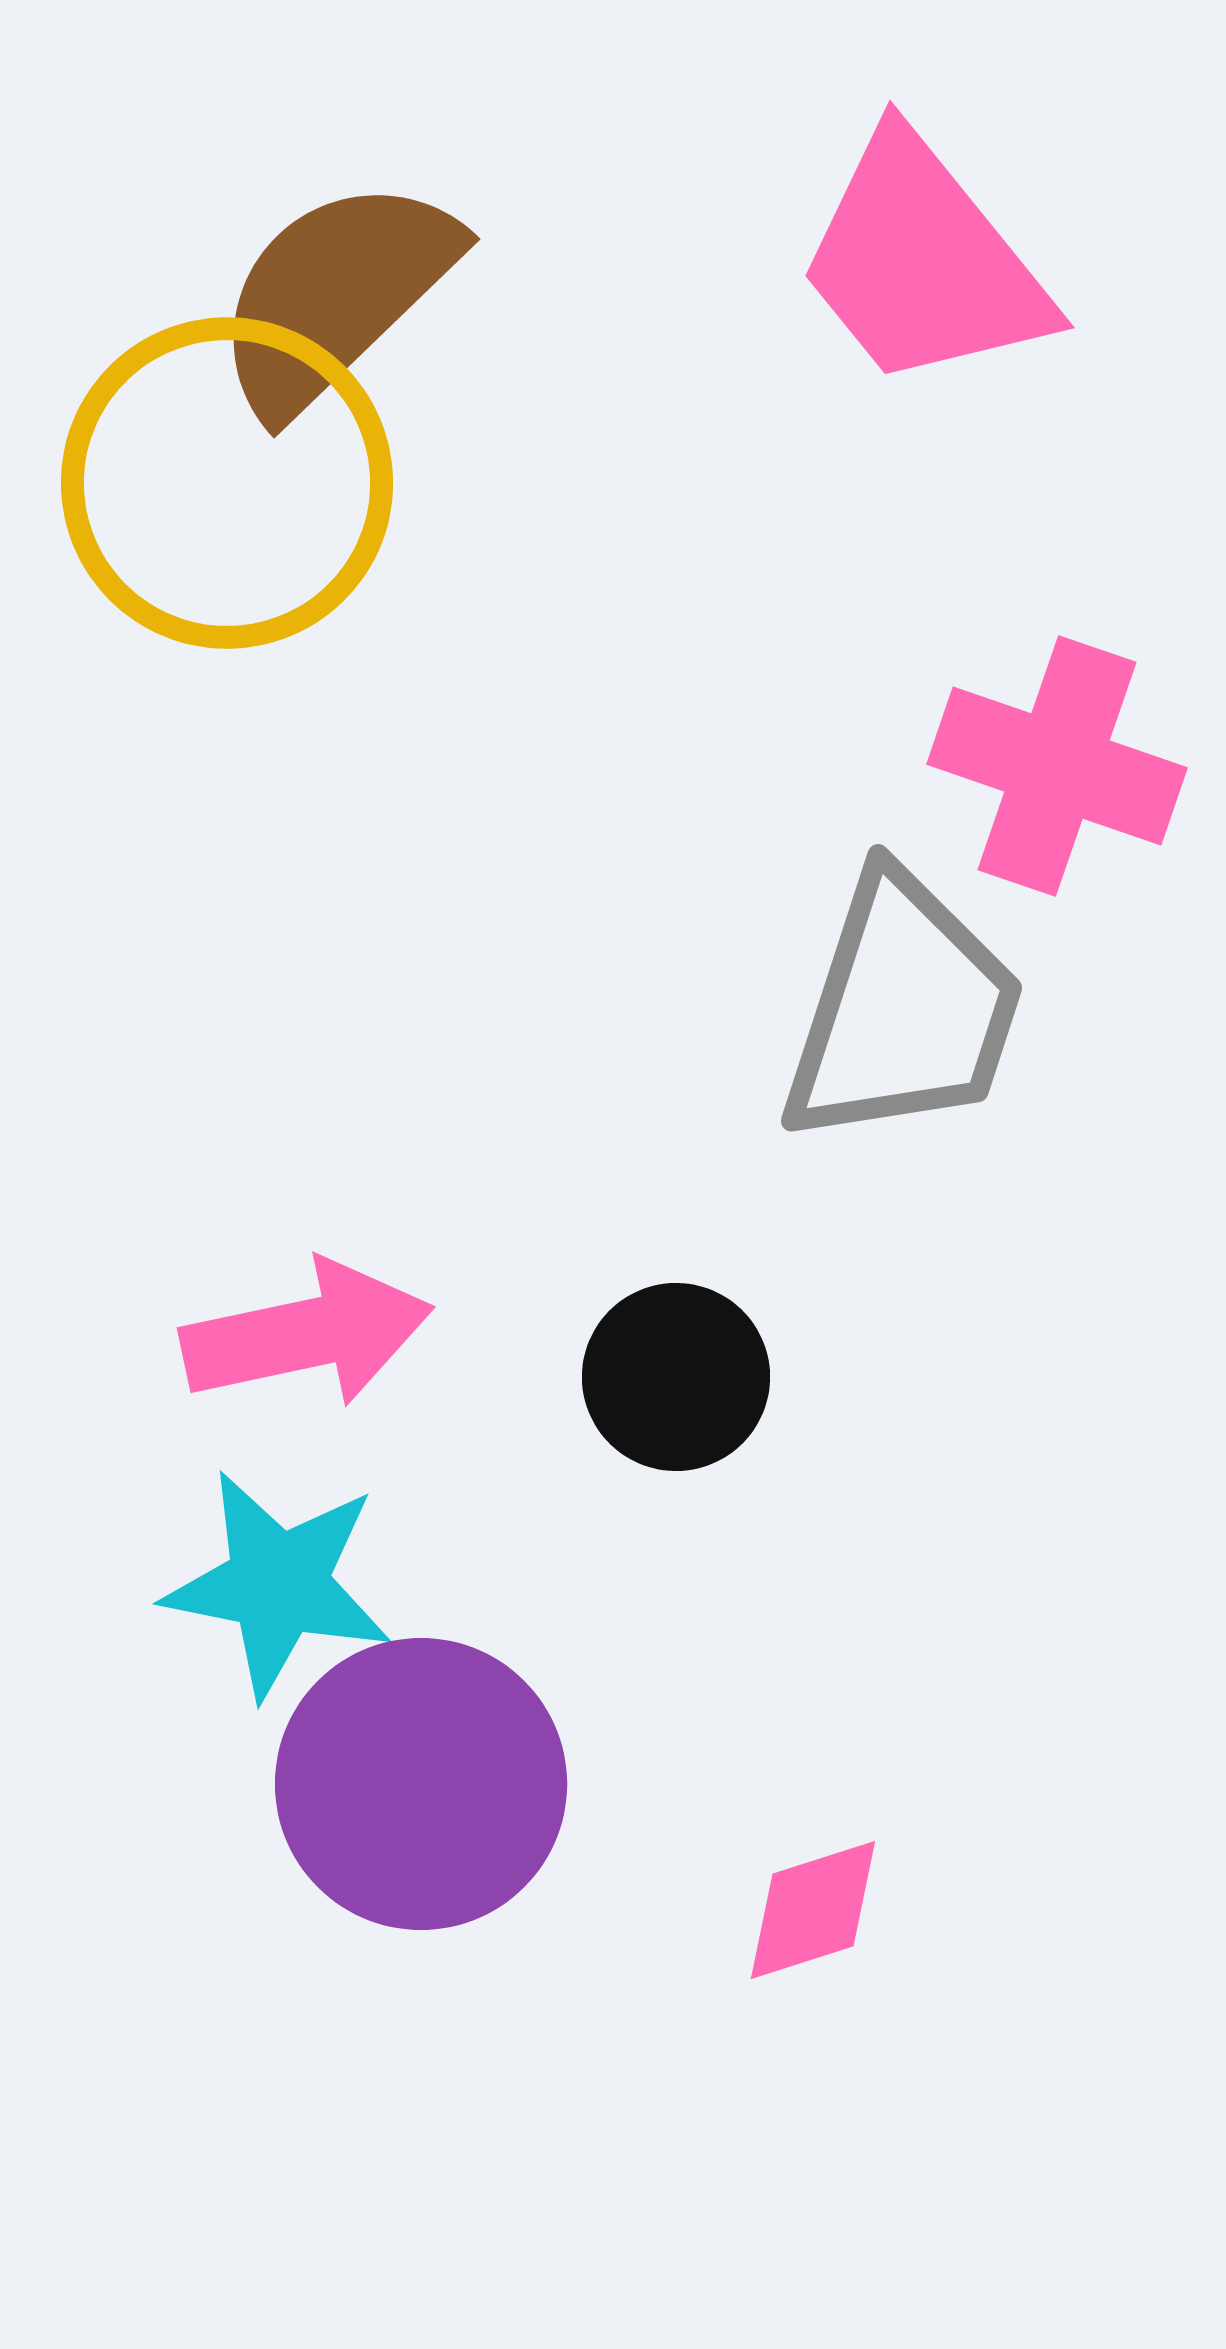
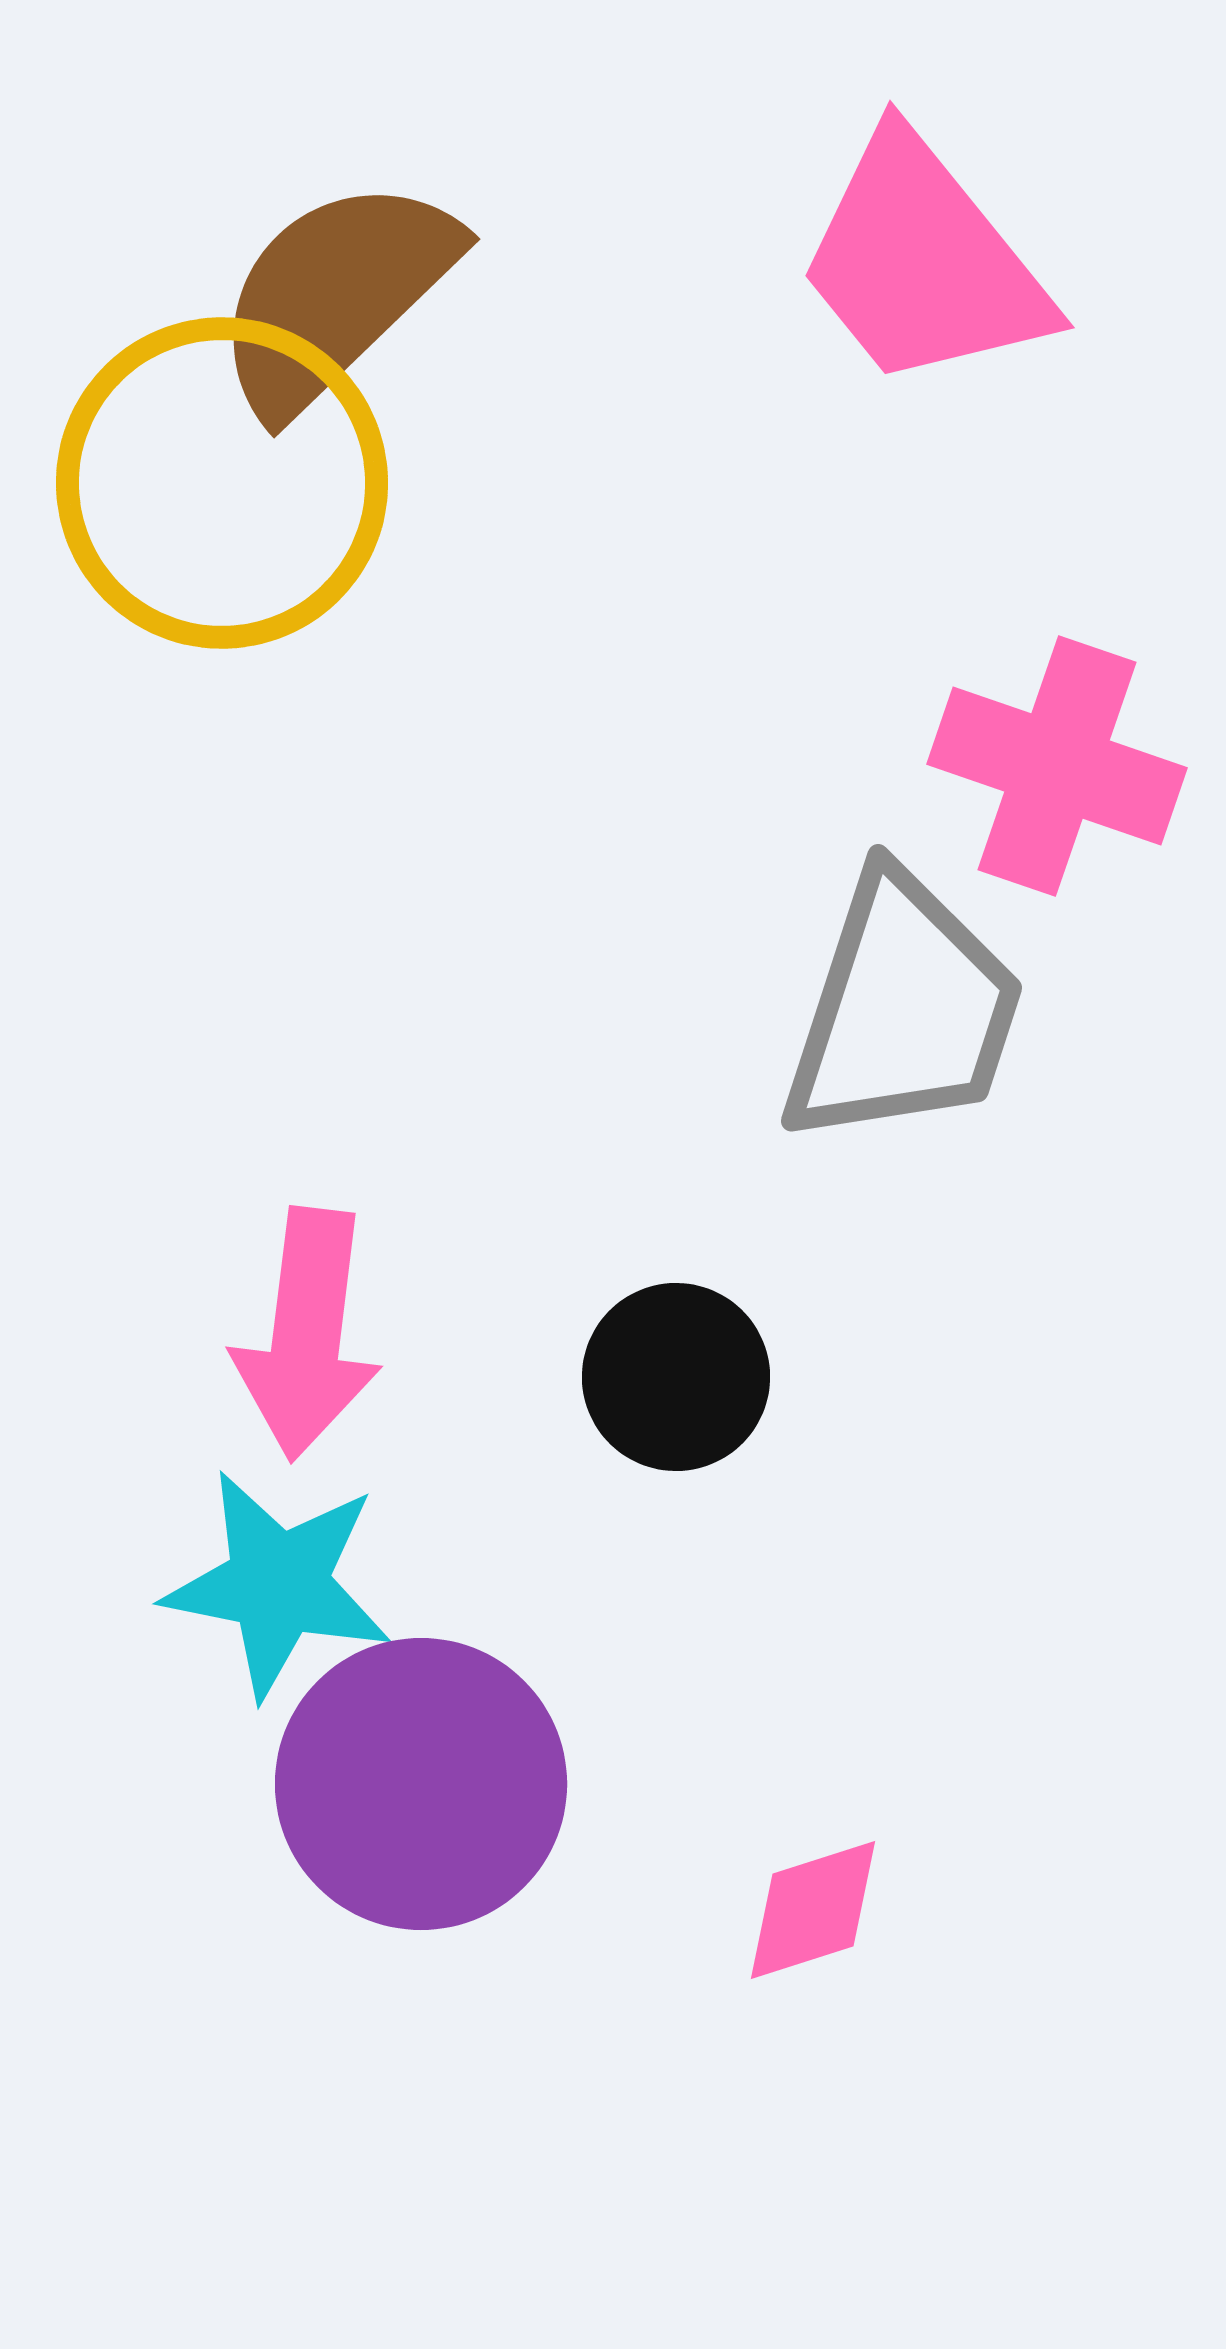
yellow circle: moved 5 px left
pink arrow: rotated 109 degrees clockwise
